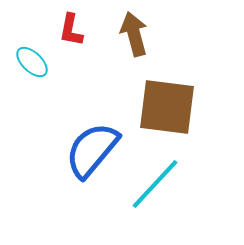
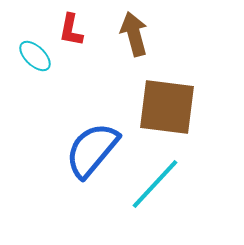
cyan ellipse: moved 3 px right, 6 px up
